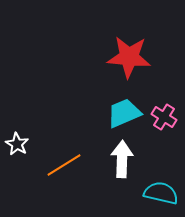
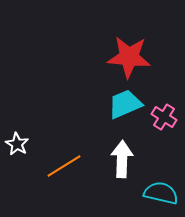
cyan trapezoid: moved 1 px right, 9 px up
orange line: moved 1 px down
